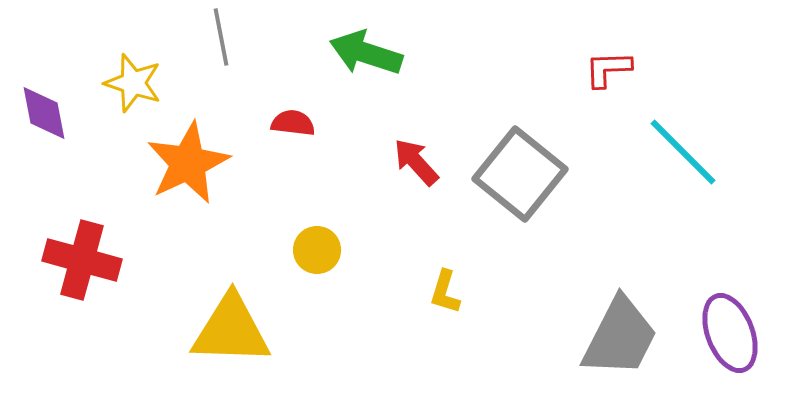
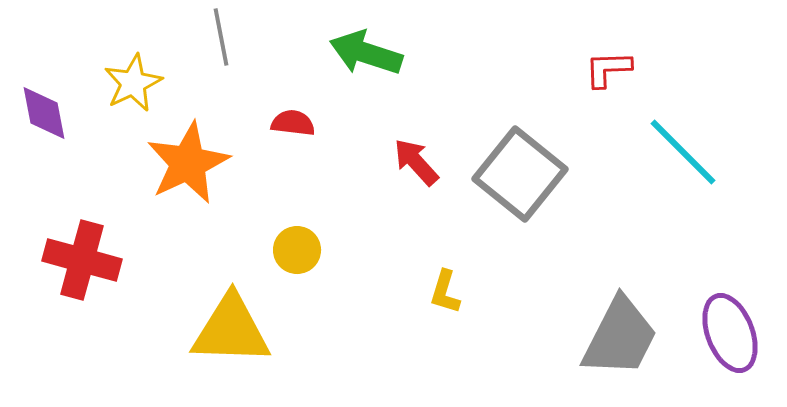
yellow star: rotated 28 degrees clockwise
yellow circle: moved 20 px left
